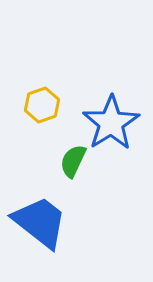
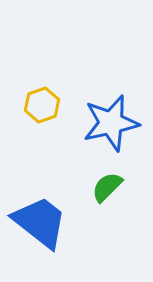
blue star: rotated 20 degrees clockwise
green semicircle: moved 34 px right, 26 px down; rotated 20 degrees clockwise
